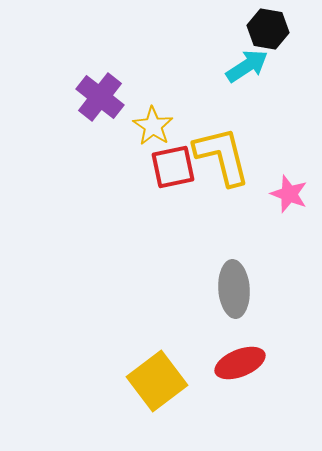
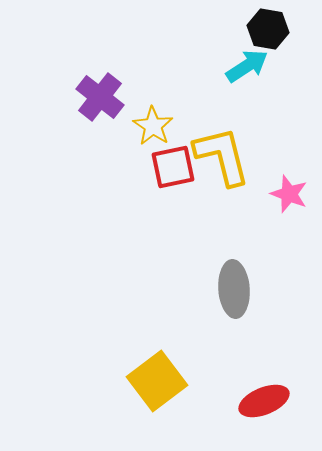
red ellipse: moved 24 px right, 38 px down
